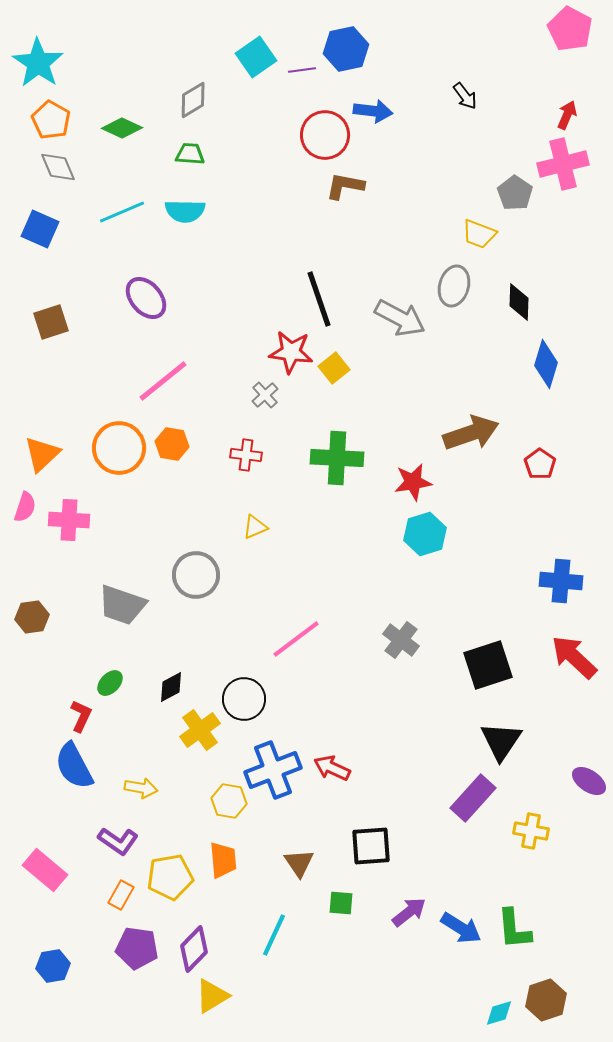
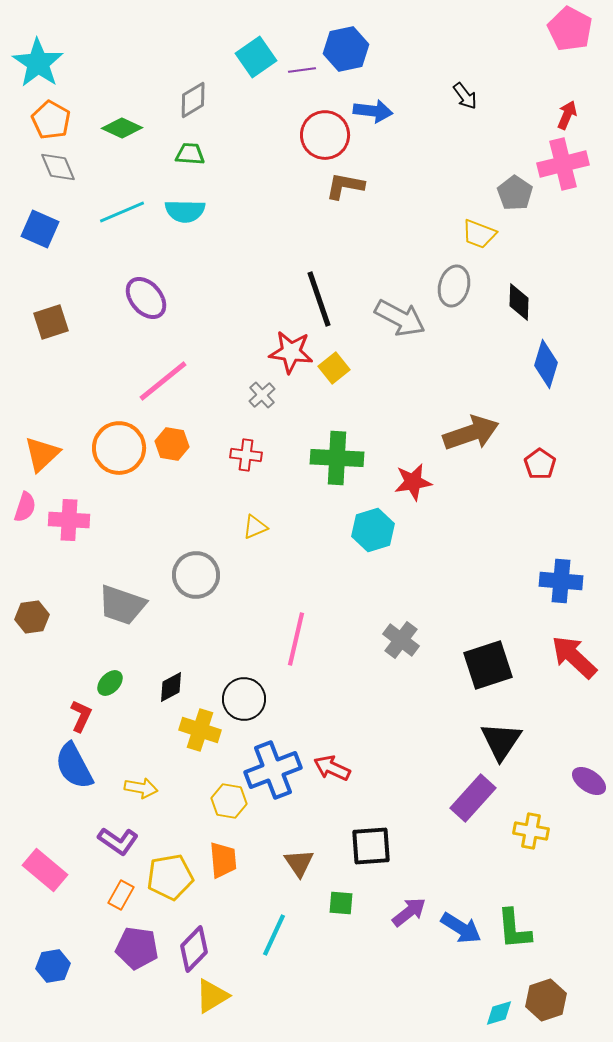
gray cross at (265, 395): moved 3 px left
cyan hexagon at (425, 534): moved 52 px left, 4 px up
pink line at (296, 639): rotated 40 degrees counterclockwise
yellow cross at (200, 730): rotated 36 degrees counterclockwise
